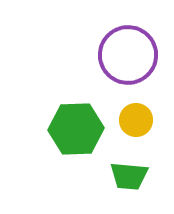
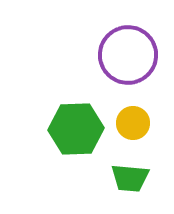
yellow circle: moved 3 px left, 3 px down
green trapezoid: moved 1 px right, 2 px down
